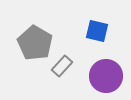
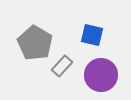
blue square: moved 5 px left, 4 px down
purple circle: moved 5 px left, 1 px up
